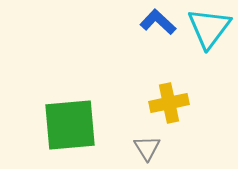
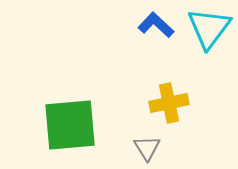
blue L-shape: moved 2 px left, 3 px down
